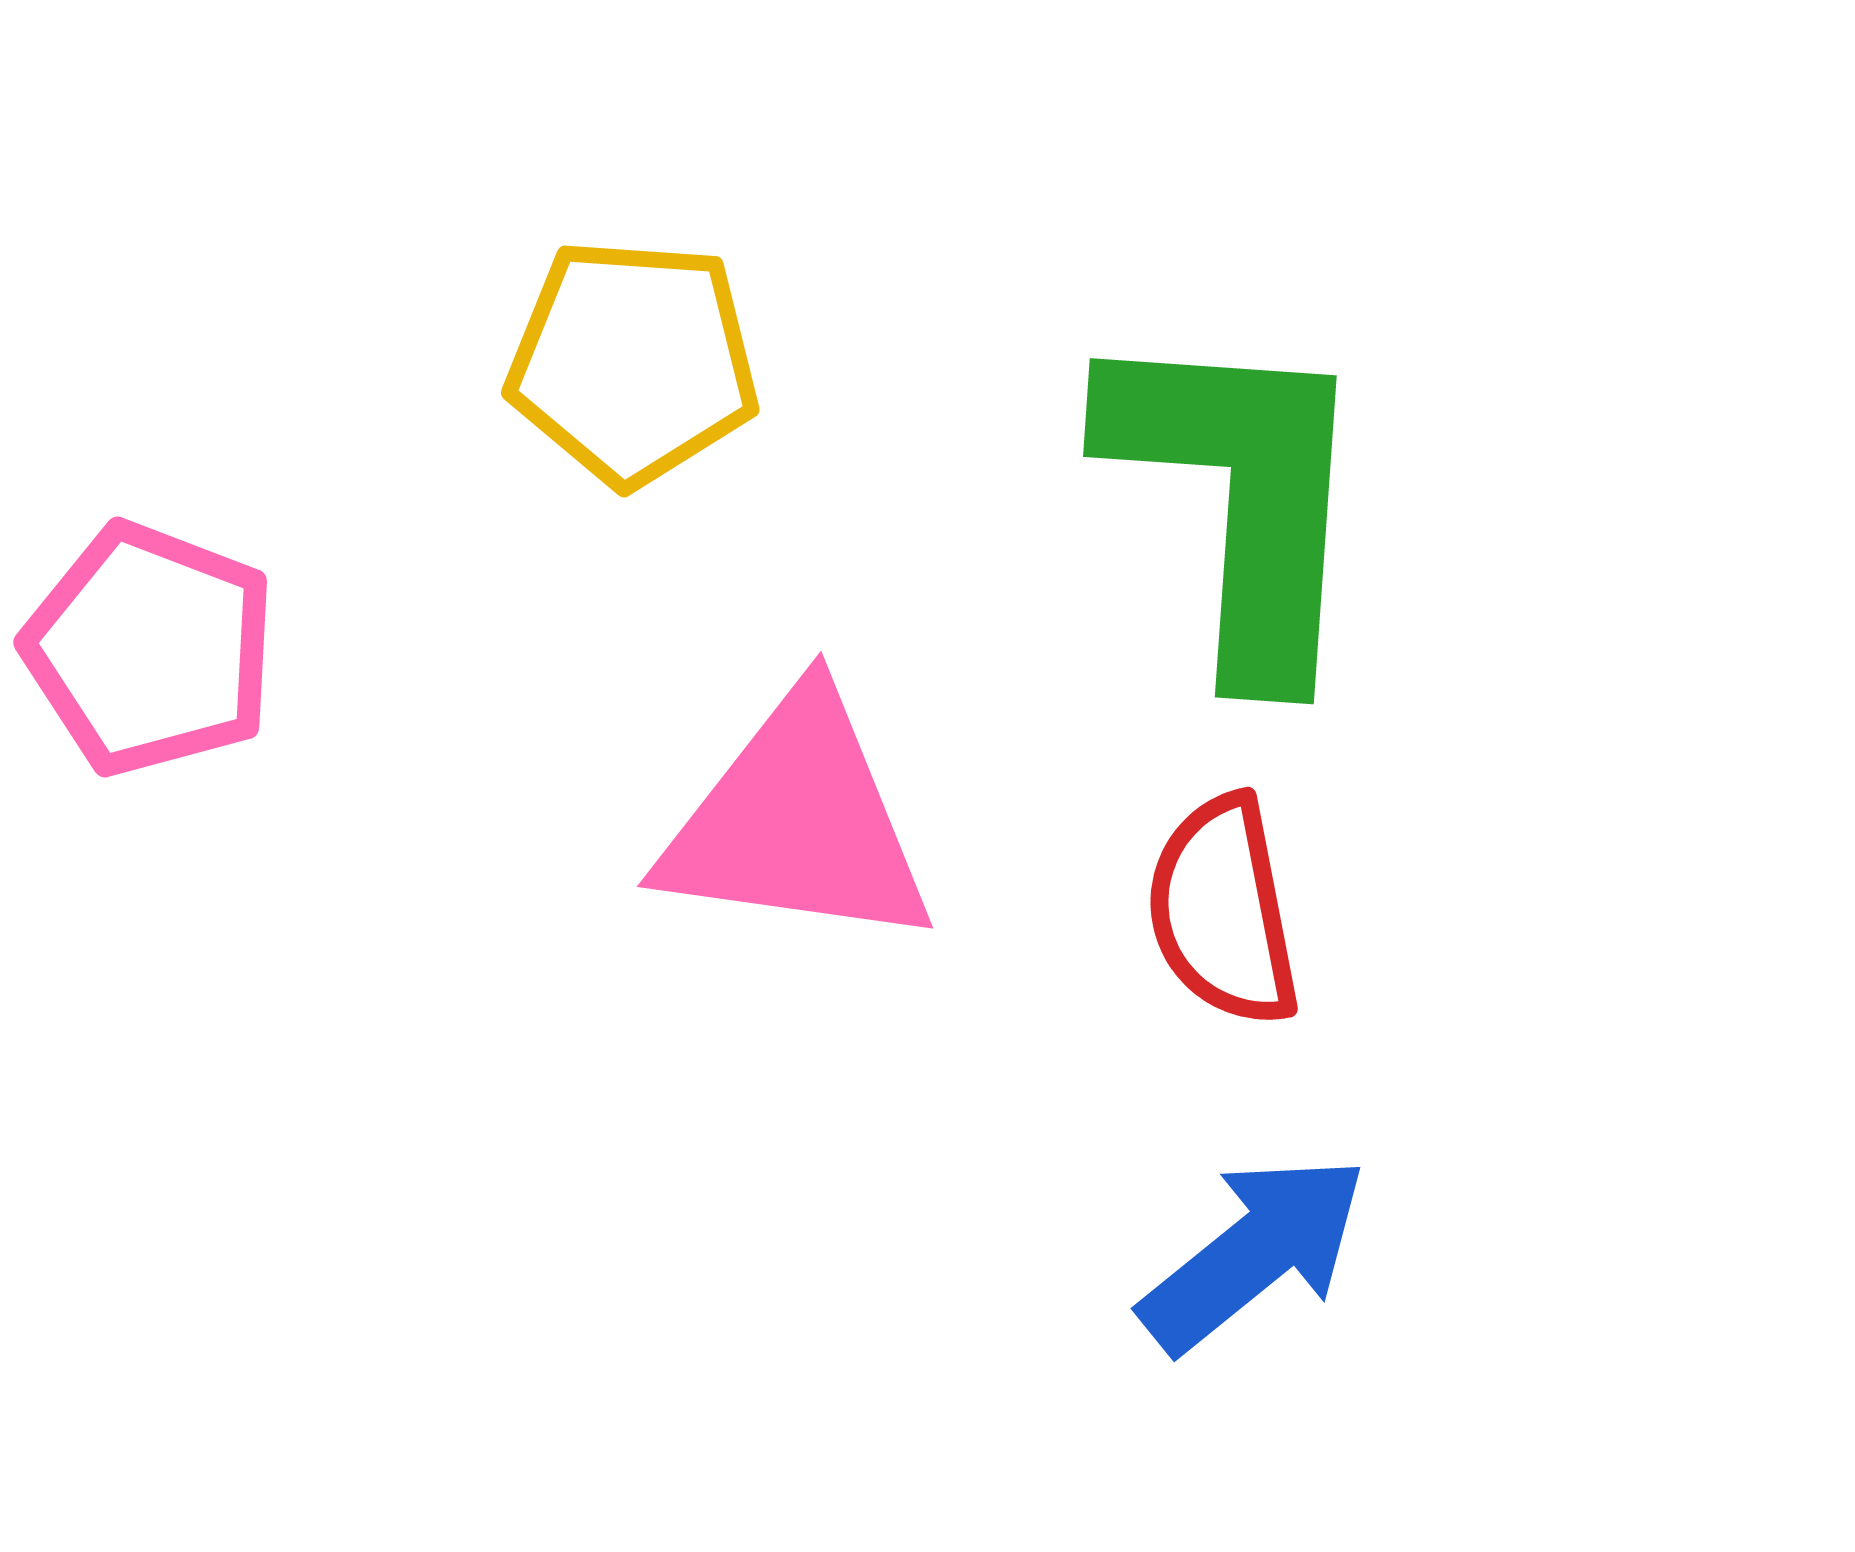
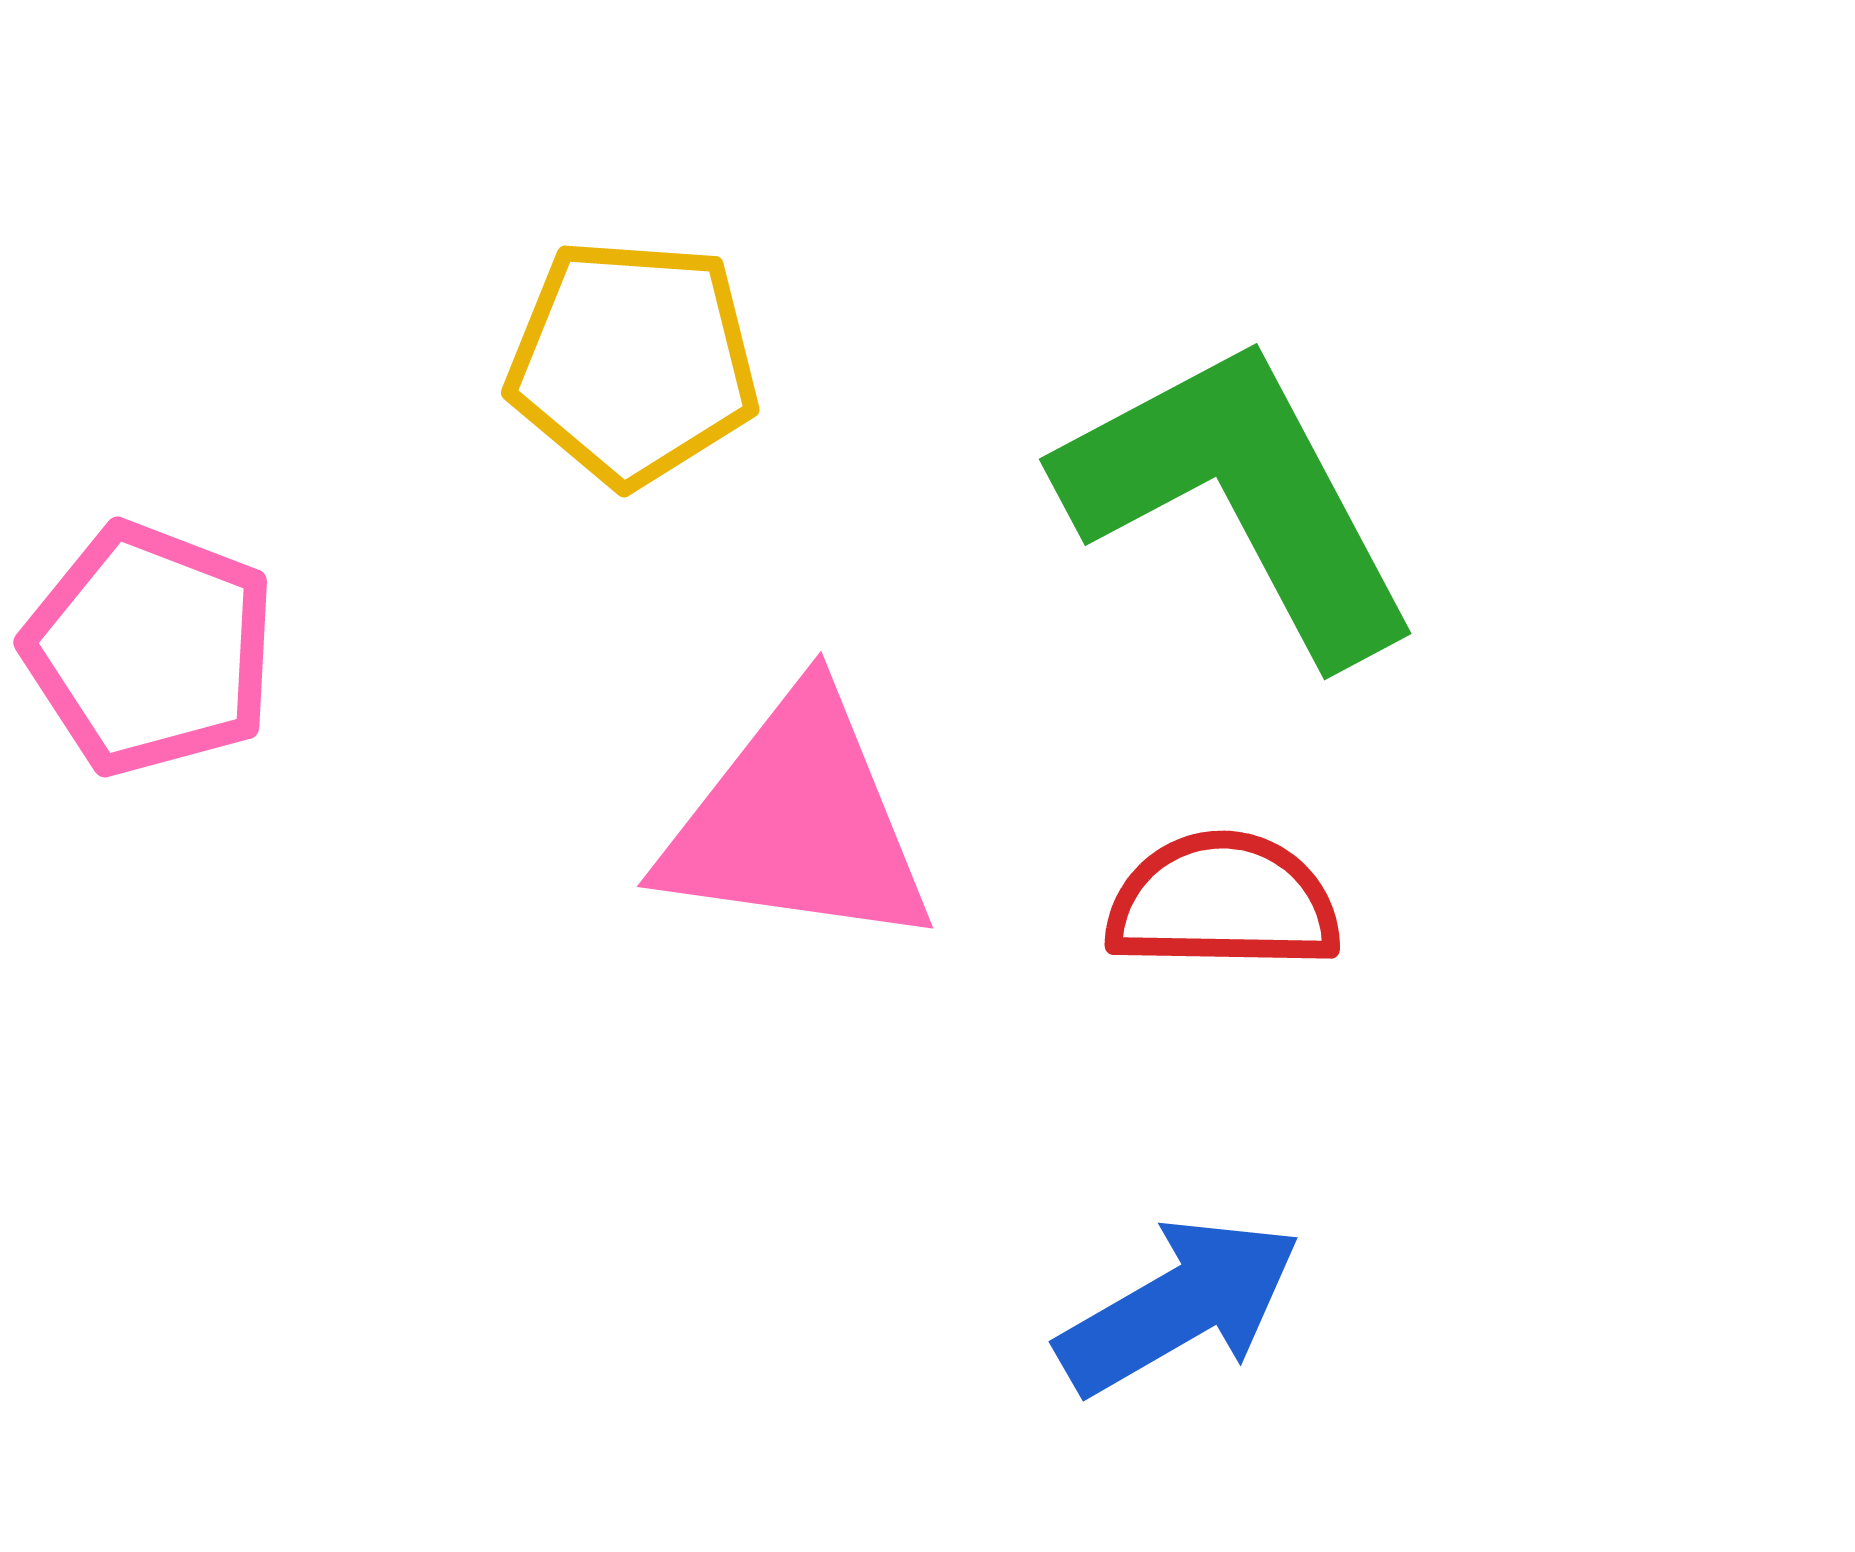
green L-shape: rotated 32 degrees counterclockwise
red semicircle: moved 9 px up; rotated 102 degrees clockwise
blue arrow: moved 75 px left, 53 px down; rotated 9 degrees clockwise
